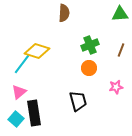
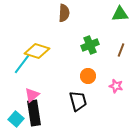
orange circle: moved 1 px left, 8 px down
pink star: moved 1 px up; rotated 24 degrees clockwise
pink triangle: moved 13 px right, 3 px down
